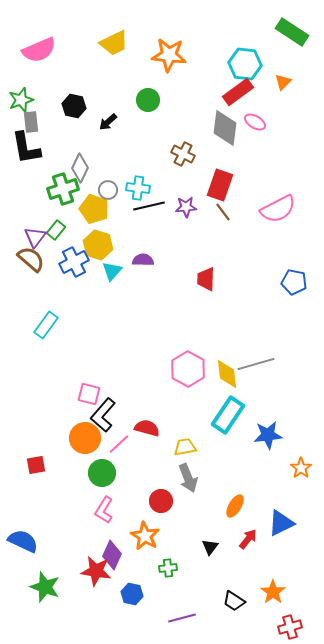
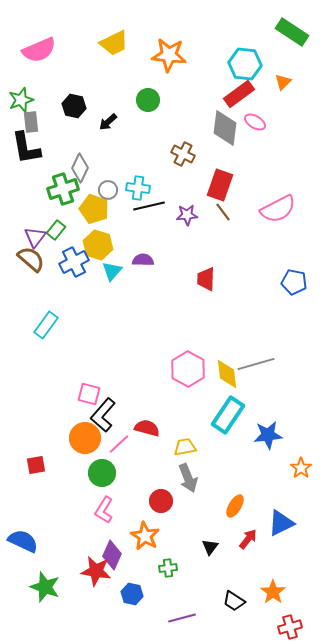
red rectangle at (238, 92): moved 1 px right, 2 px down
purple star at (186, 207): moved 1 px right, 8 px down
